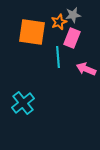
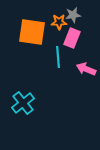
orange star: rotated 21 degrees clockwise
